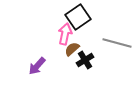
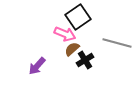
pink arrow: rotated 100 degrees clockwise
